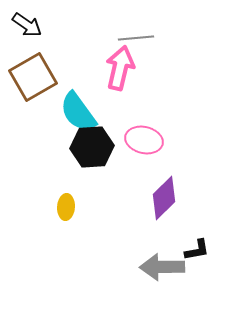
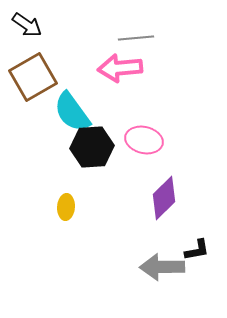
pink arrow: rotated 108 degrees counterclockwise
cyan semicircle: moved 6 px left
